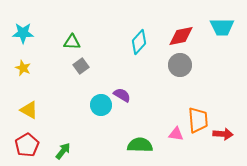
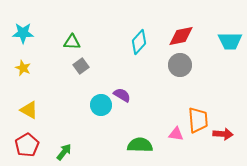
cyan trapezoid: moved 8 px right, 14 px down
green arrow: moved 1 px right, 1 px down
